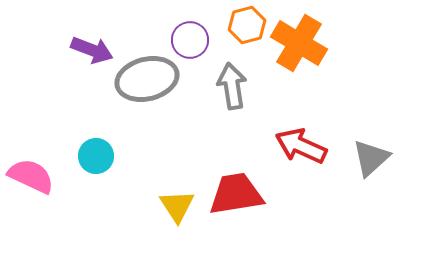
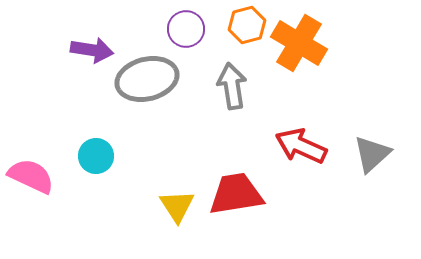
purple circle: moved 4 px left, 11 px up
purple arrow: rotated 12 degrees counterclockwise
gray triangle: moved 1 px right, 4 px up
